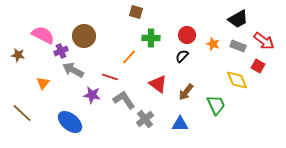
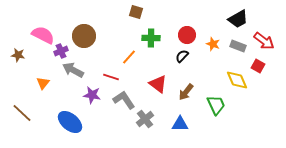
red line: moved 1 px right
